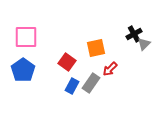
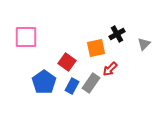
black cross: moved 17 px left
blue pentagon: moved 21 px right, 12 px down
